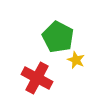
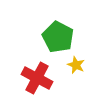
yellow star: moved 5 px down
